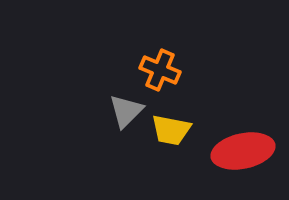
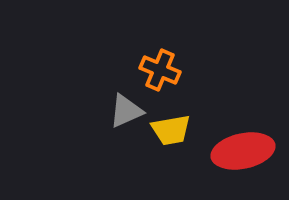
gray triangle: rotated 21 degrees clockwise
yellow trapezoid: rotated 21 degrees counterclockwise
